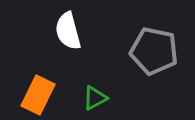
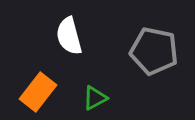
white semicircle: moved 1 px right, 5 px down
orange rectangle: moved 3 px up; rotated 12 degrees clockwise
